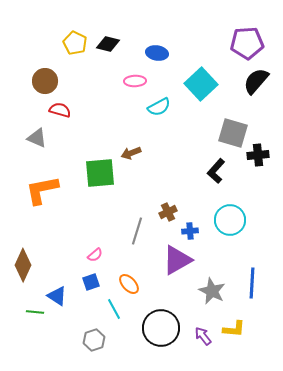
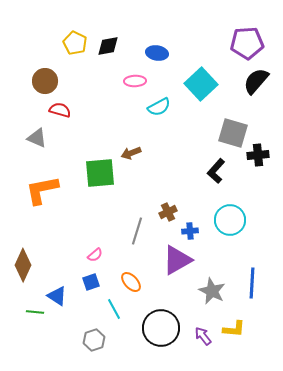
black diamond: moved 2 px down; rotated 25 degrees counterclockwise
orange ellipse: moved 2 px right, 2 px up
